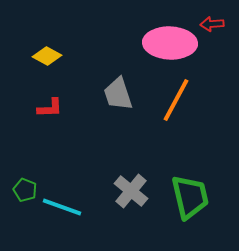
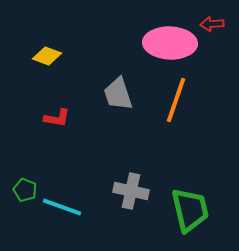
yellow diamond: rotated 8 degrees counterclockwise
orange line: rotated 9 degrees counterclockwise
red L-shape: moved 7 px right, 10 px down; rotated 12 degrees clockwise
gray cross: rotated 28 degrees counterclockwise
green trapezoid: moved 13 px down
